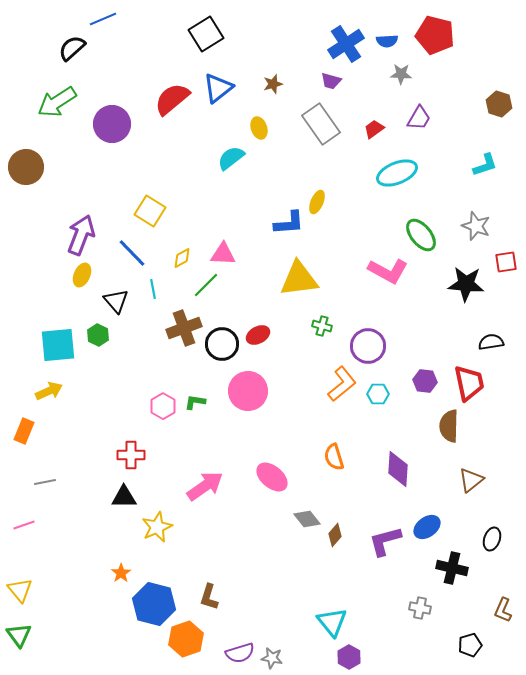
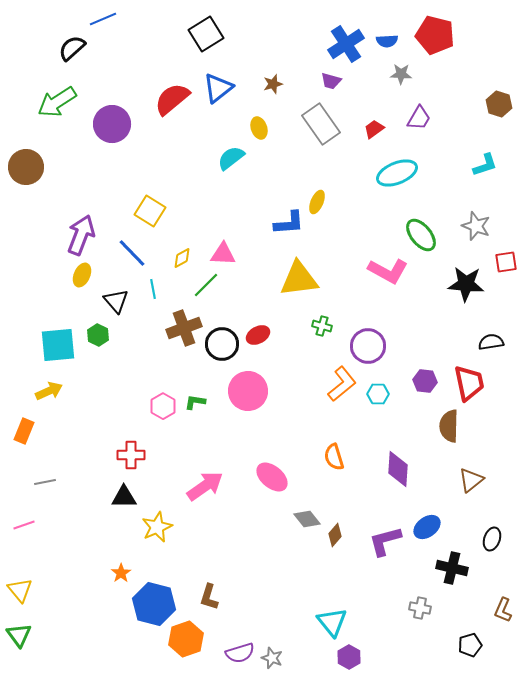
gray star at (272, 658): rotated 10 degrees clockwise
